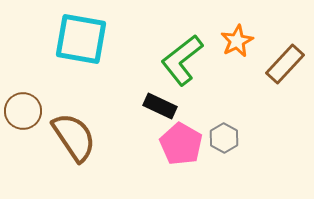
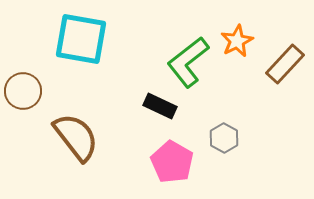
green L-shape: moved 6 px right, 2 px down
brown circle: moved 20 px up
brown semicircle: moved 2 px right; rotated 4 degrees counterclockwise
pink pentagon: moved 9 px left, 18 px down
